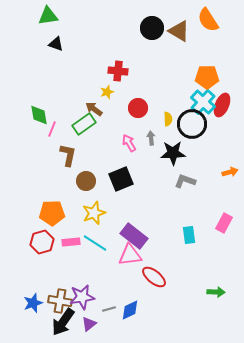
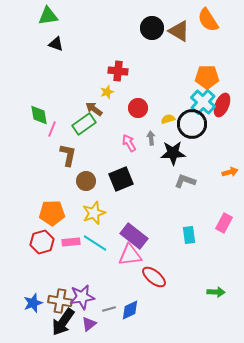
yellow semicircle at (168, 119): rotated 104 degrees counterclockwise
